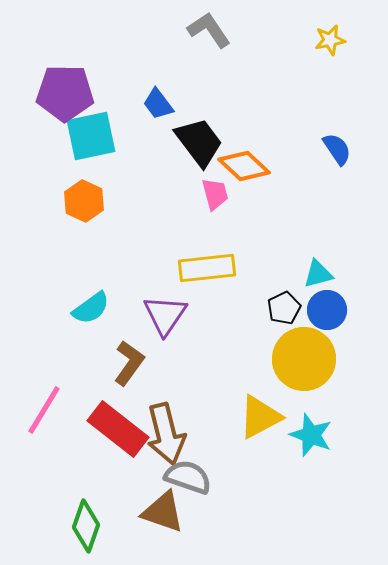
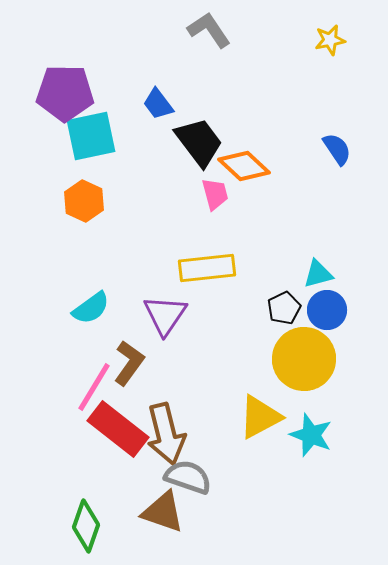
pink line: moved 50 px right, 23 px up
